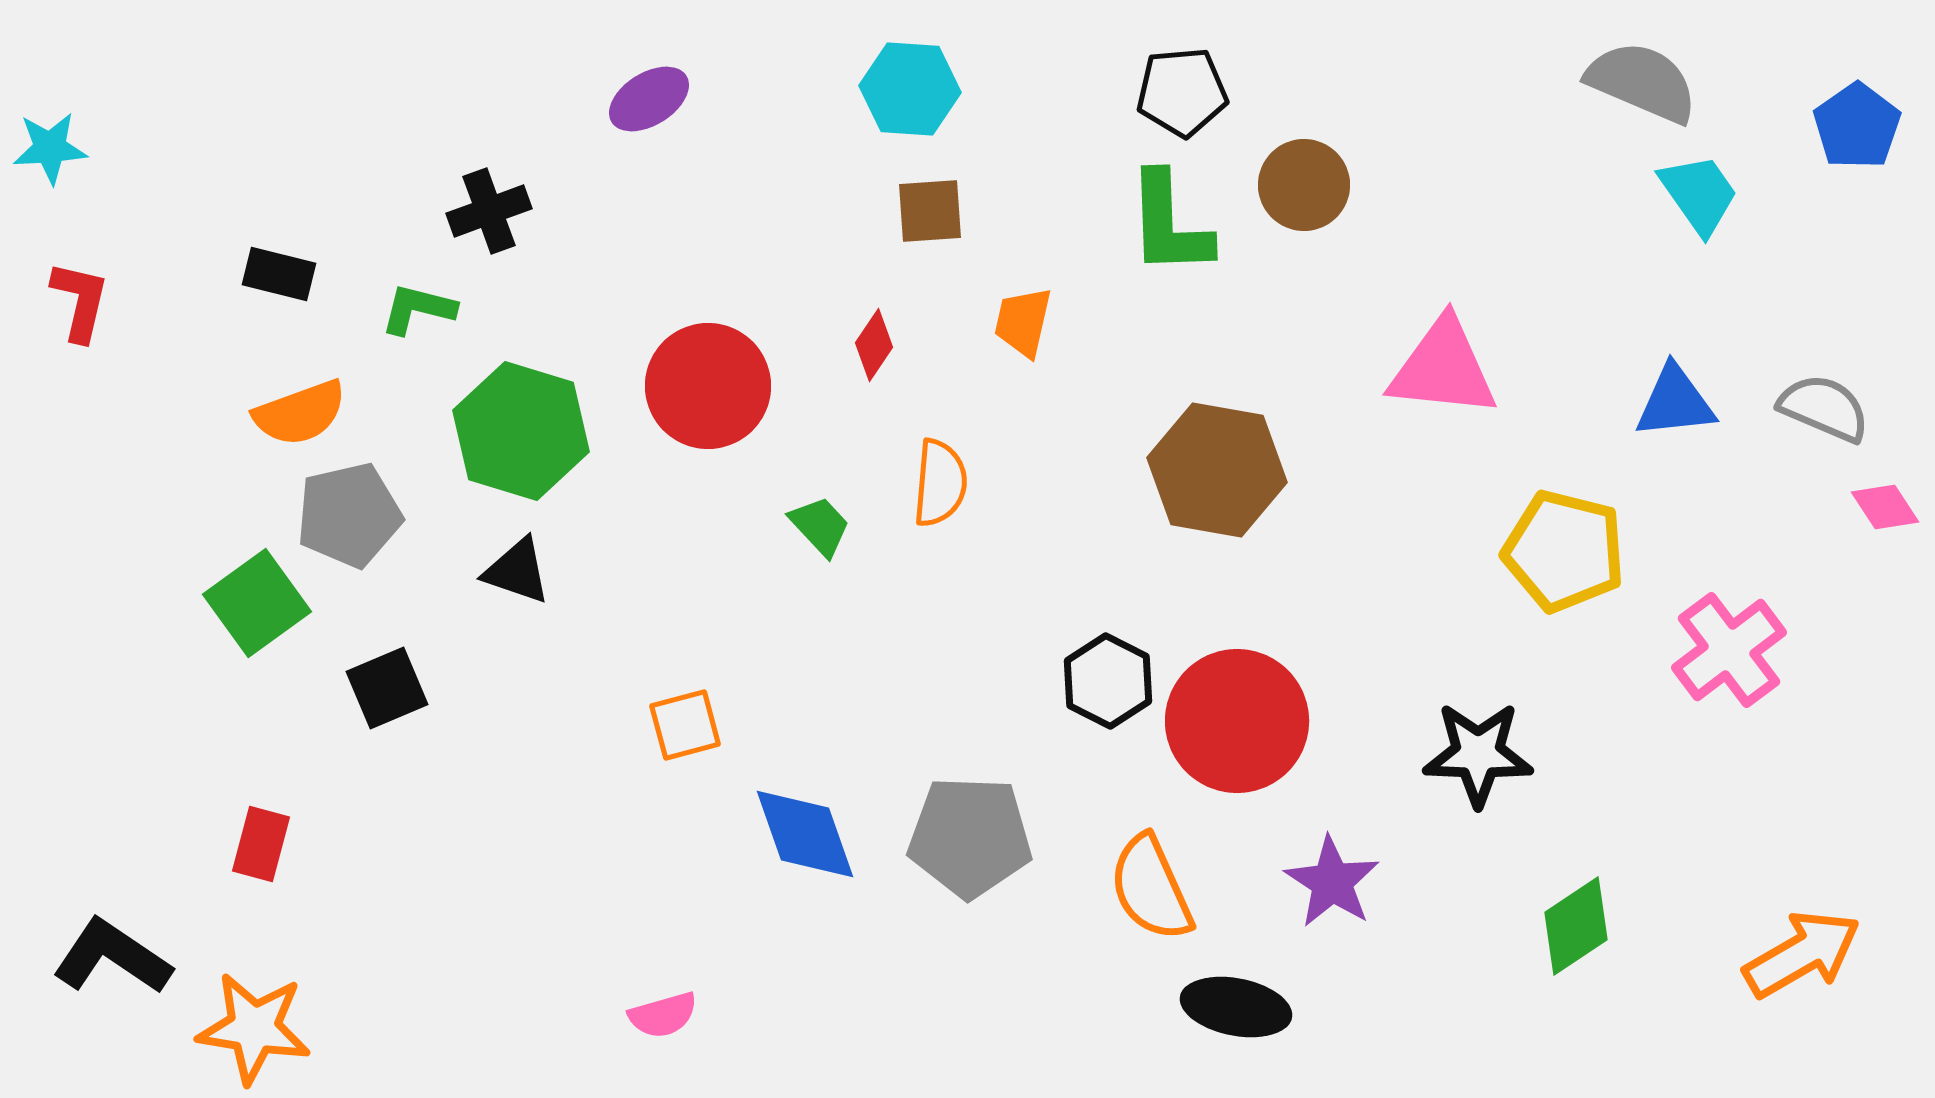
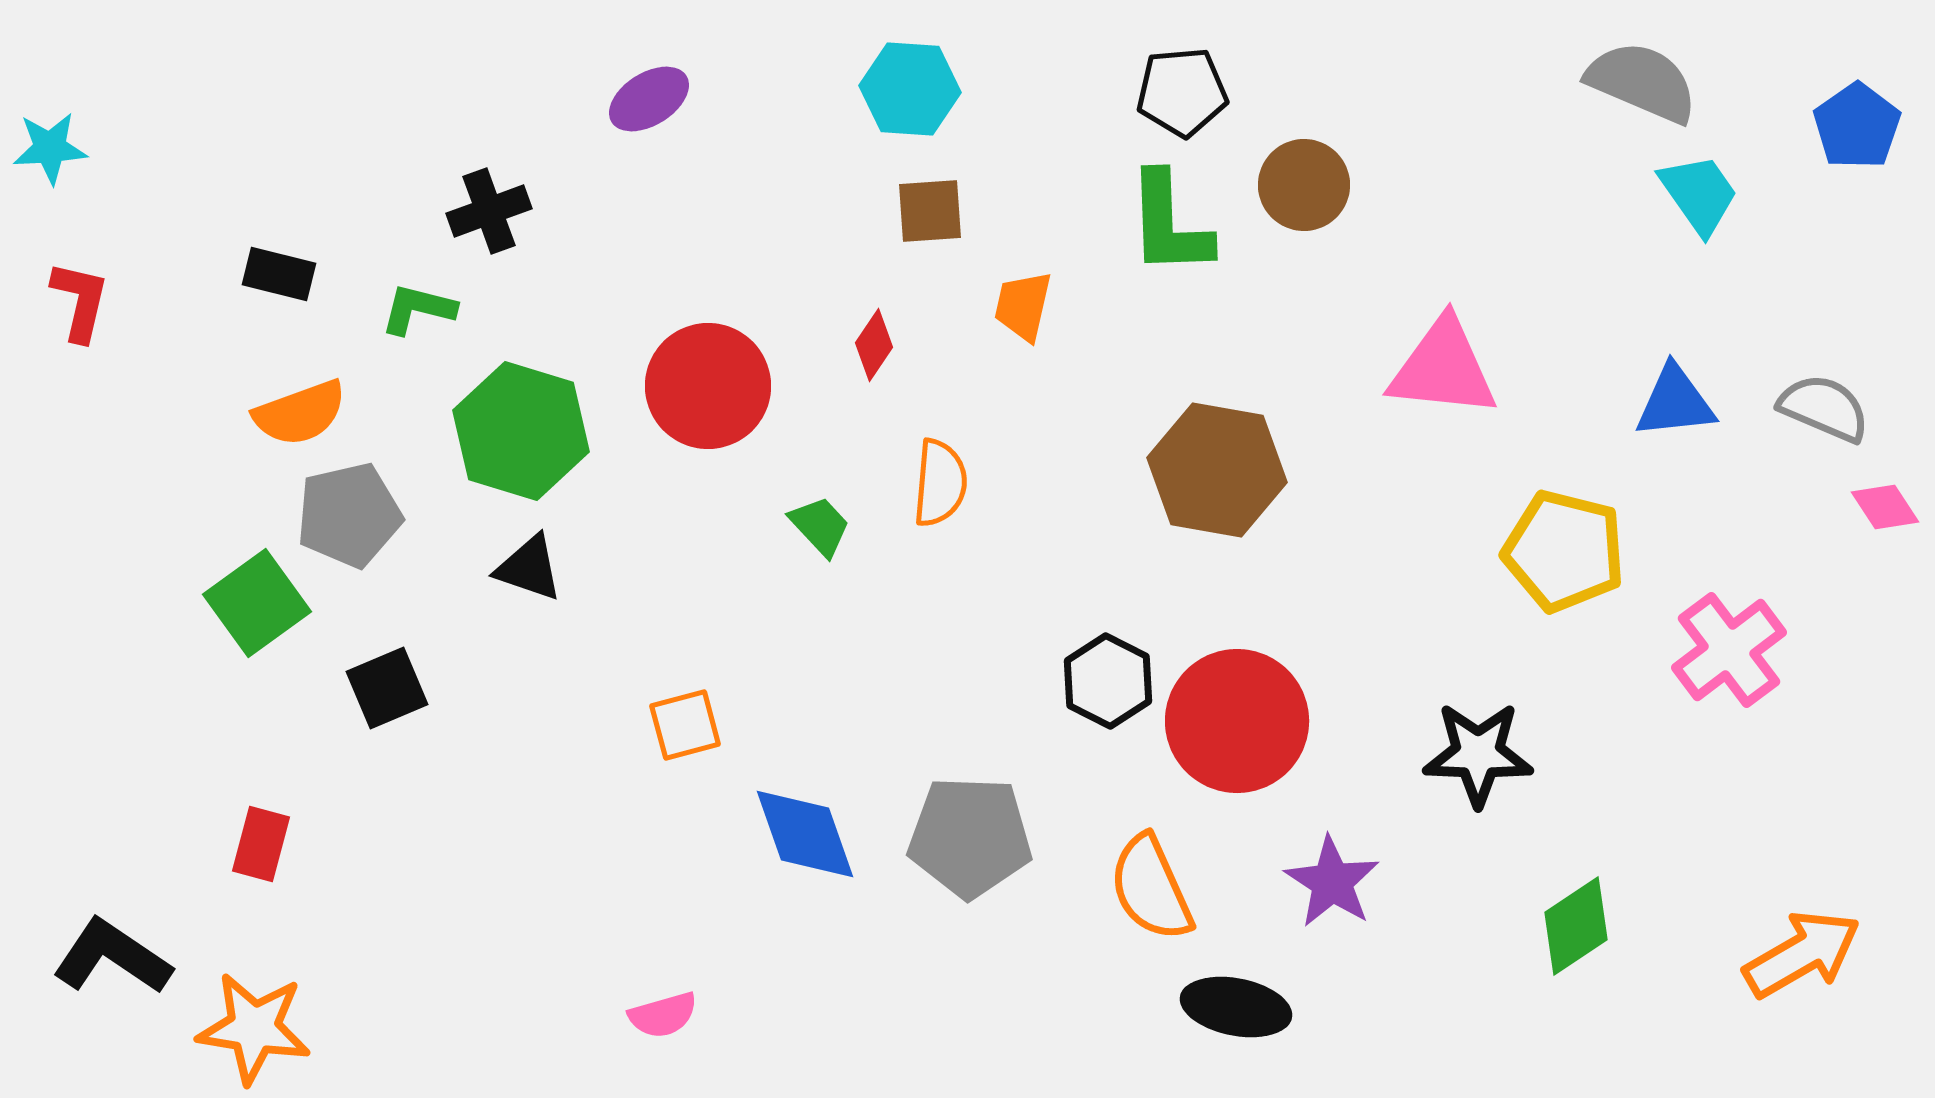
orange trapezoid at (1023, 322): moved 16 px up
black triangle at (517, 571): moved 12 px right, 3 px up
